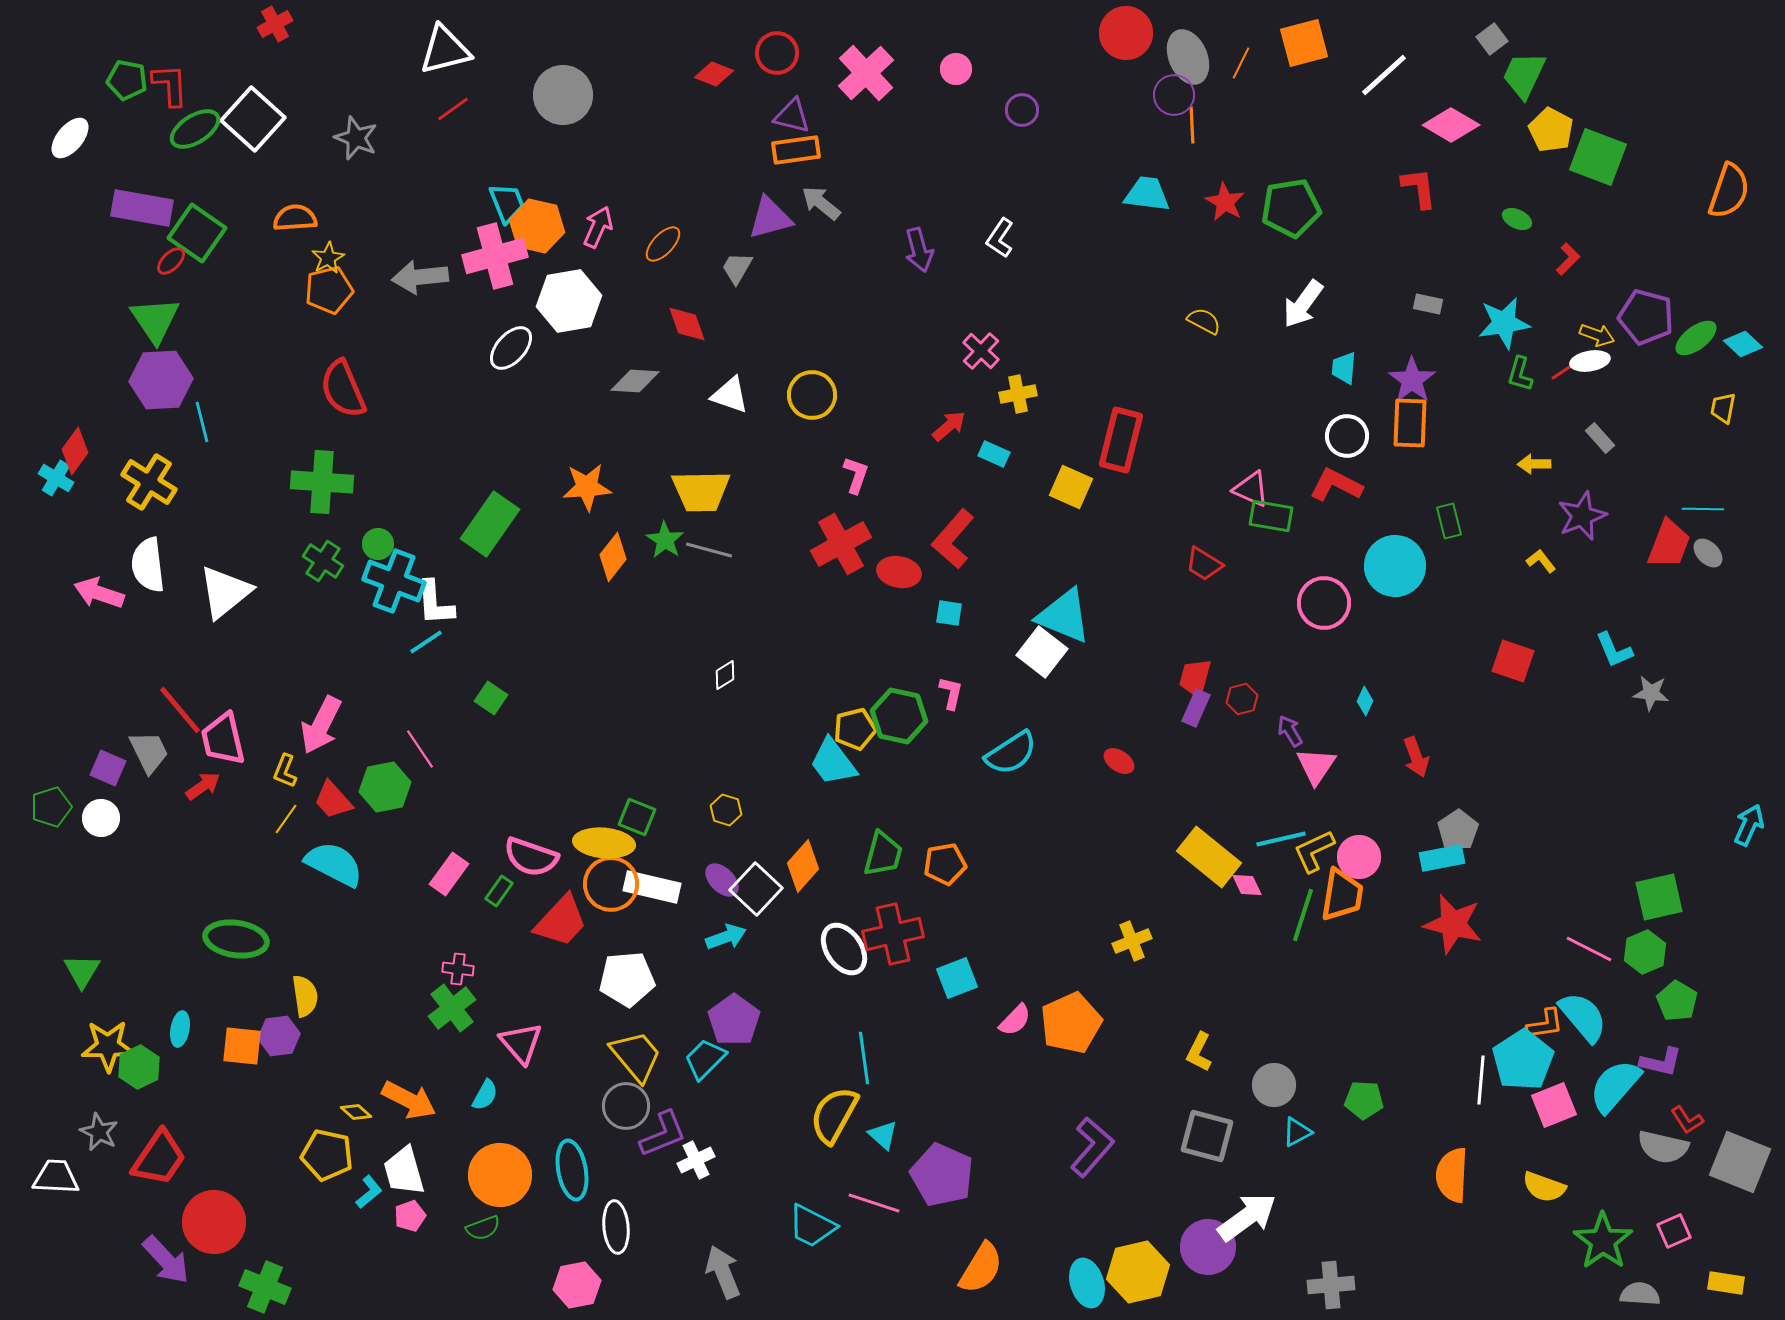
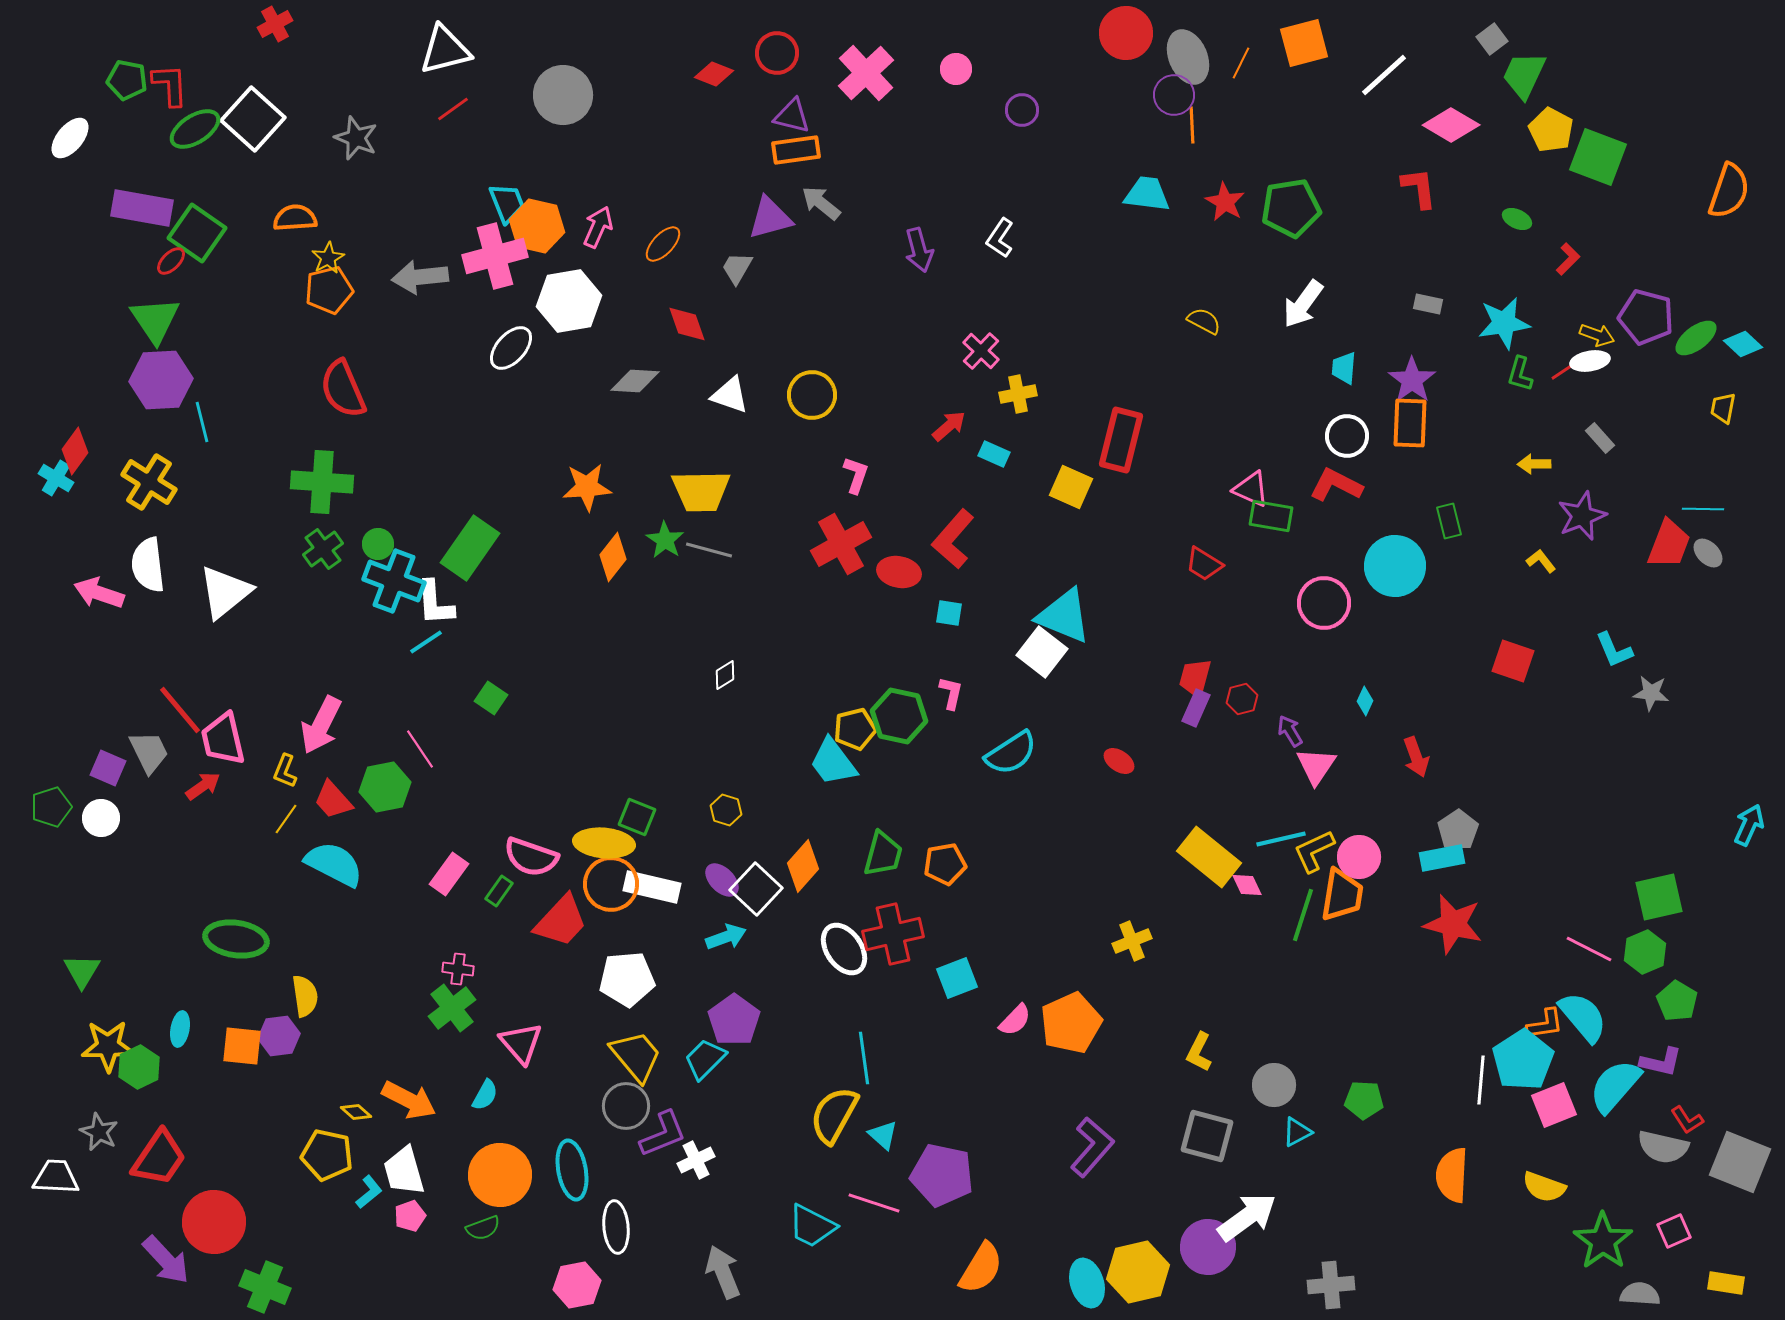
green rectangle at (490, 524): moved 20 px left, 24 px down
green cross at (323, 561): moved 12 px up; rotated 21 degrees clockwise
purple pentagon at (942, 1175): rotated 12 degrees counterclockwise
